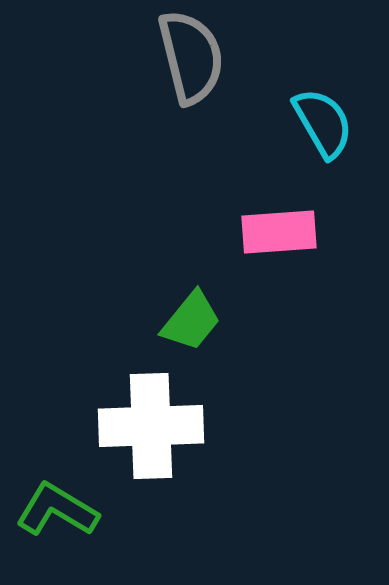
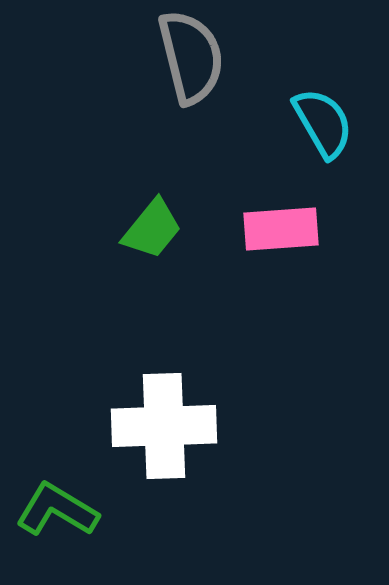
pink rectangle: moved 2 px right, 3 px up
green trapezoid: moved 39 px left, 92 px up
white cross: moved 13 px right
